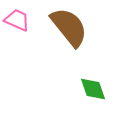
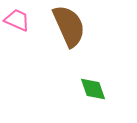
brown semicircle: moved 1 px up; rotated 15 degrees clockwise
